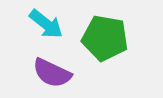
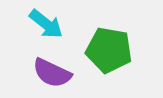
green pentagon: moved 4 px right, 12 px down
